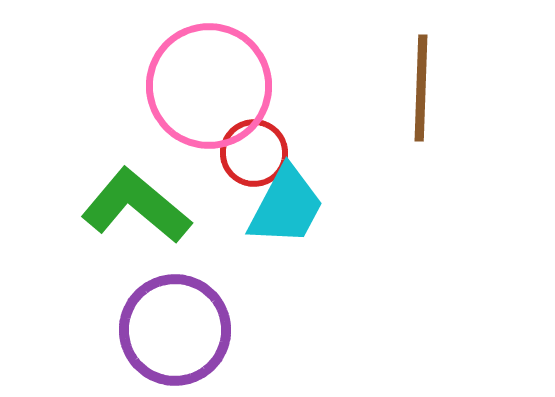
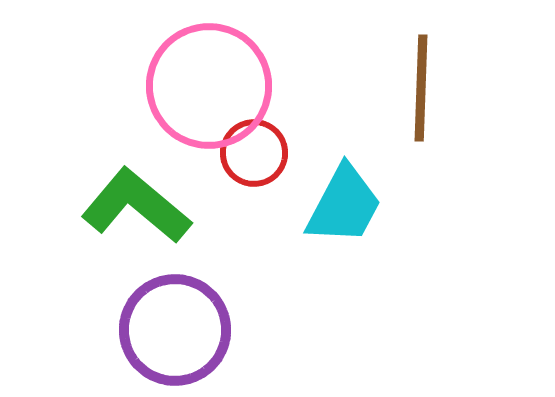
cyan trapezoid: moved 58 px right, 1 px up
